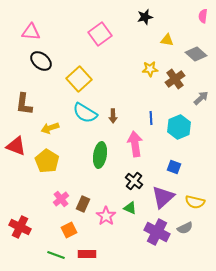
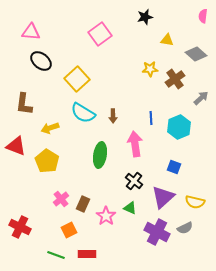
yellow square: moved 2 px left
cyan semicircle: moved 2 px left
